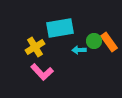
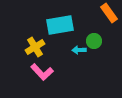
cyan rectangle: moved 3 px up
orange rectangle: moved 29 px up
